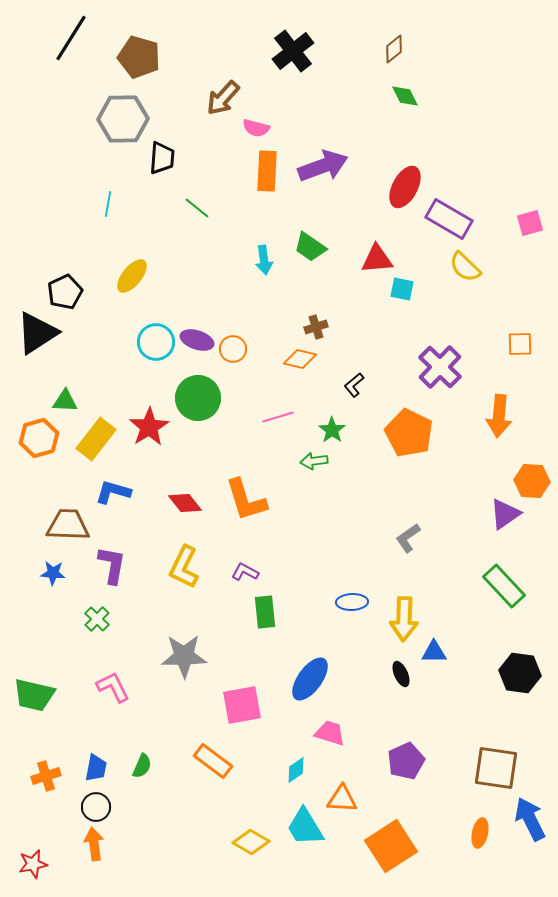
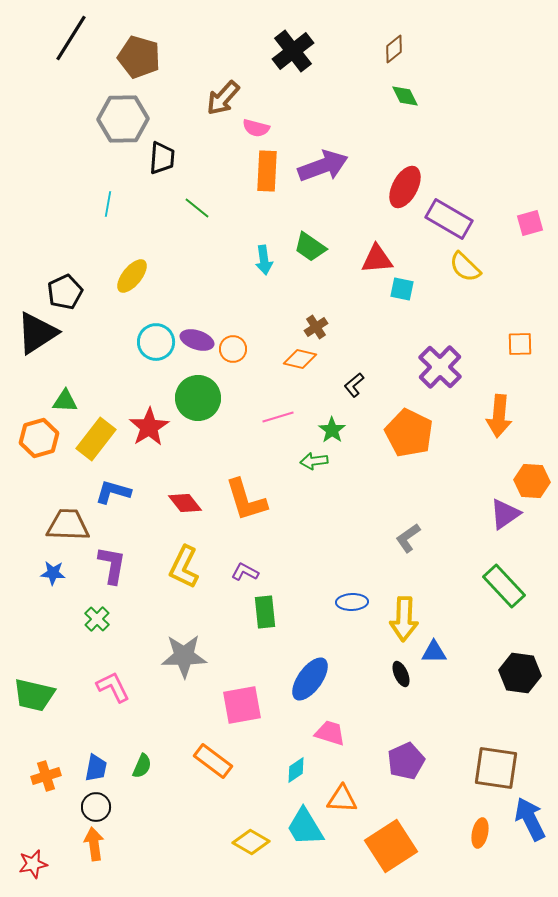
brown cross at (316, 327): rotated 15 degrees counterclockwise
